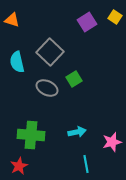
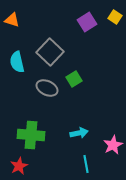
cyan arrow: moved 2 px right, 1 px down
pink star: moved 1 px right, 3 px down; rotated 12 degrees counterclockwise
